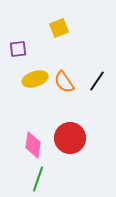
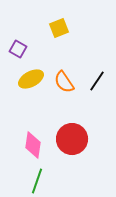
purple square: rotated 36 degrees clockwise
yellow ellipse: moved 4 px left; rotated 10 degrees counterclockwise
red circle: moved 2 px right, 1 px down
green line: moved 1 px left, 2 px down
